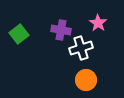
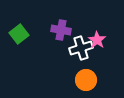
pink star: moved 1 px left, 17 px down
